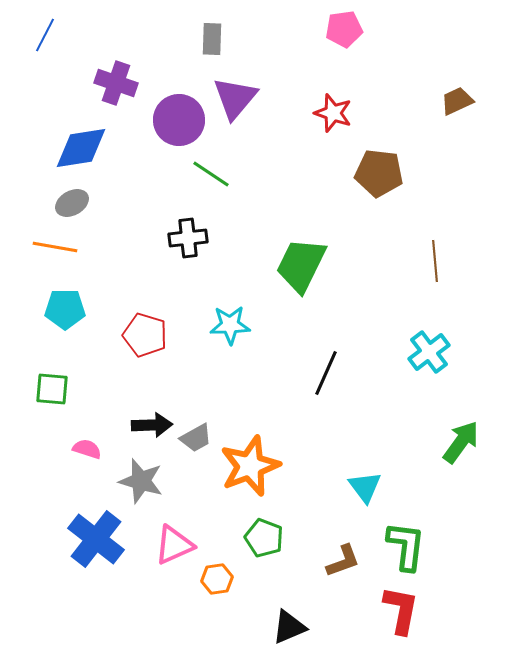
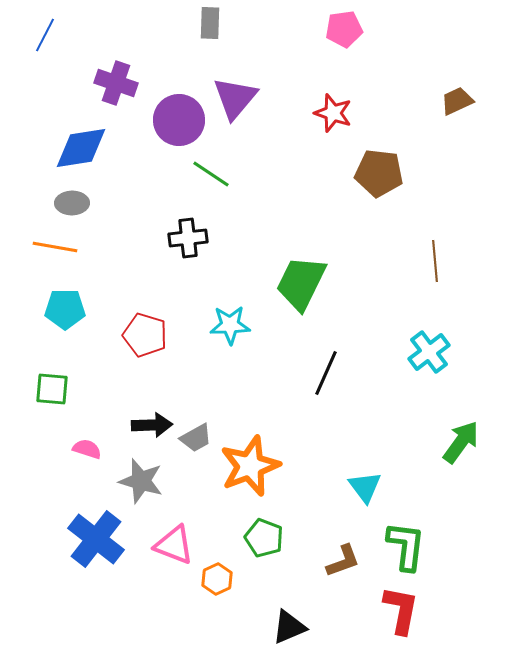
gray rectangle: moved 2 px left, 16 px up
gray ellipse: rotated 28 degrees clockwise
green trapezoid: moved 18 px down
pink triangle: rotated 45 degrees clockwise
orange hexagon: rotated 16 degrees counterclockwise
